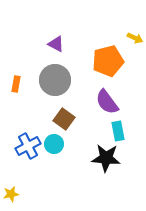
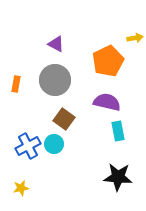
yellow arrow: rotated 35 degrees counterclockwise
orange pentagon: rotated 12 degrees counterclockwise
purple semicircle: rotated 140 degrees clockwise
black star: moved 12 px right, 19 px down
yellow star: moved 10 px right, 6 px up
